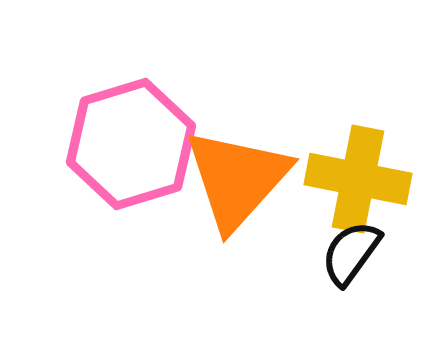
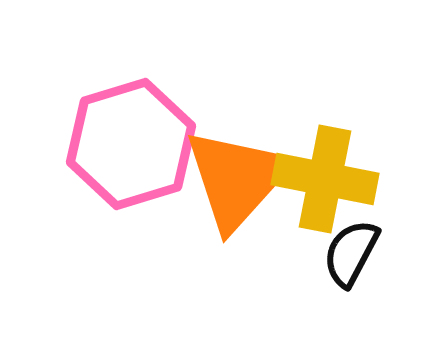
yellow cross: moved 33 px left
black semicircle: rotated 8 degrees counterclockwise
